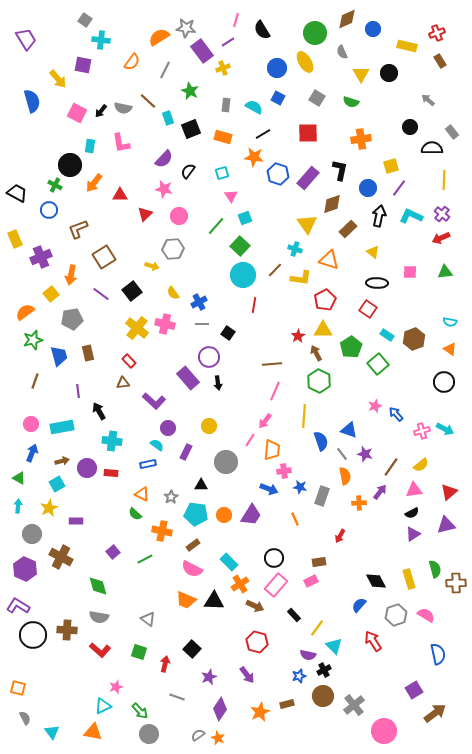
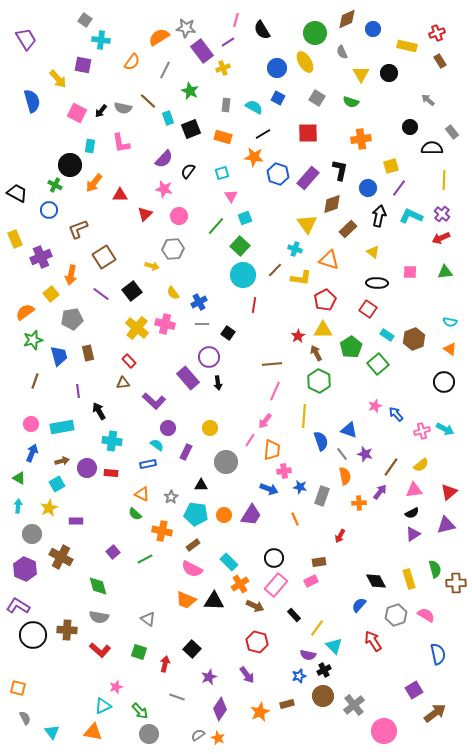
yellow circle at (209, 426): moved 1 px right, 2 px down
